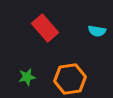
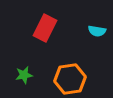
red rectangle: rotated 68 degrees clockwise
green star: moved 3 px left, 2 px up
